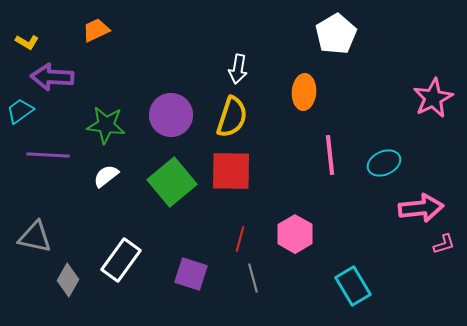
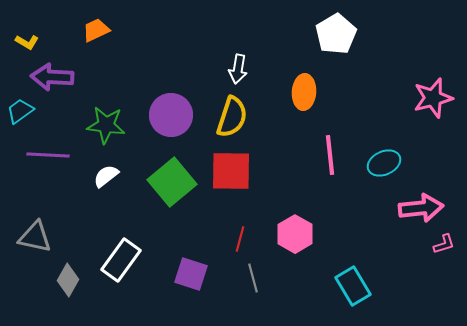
pink star: rotated 12 degrees clockwise
